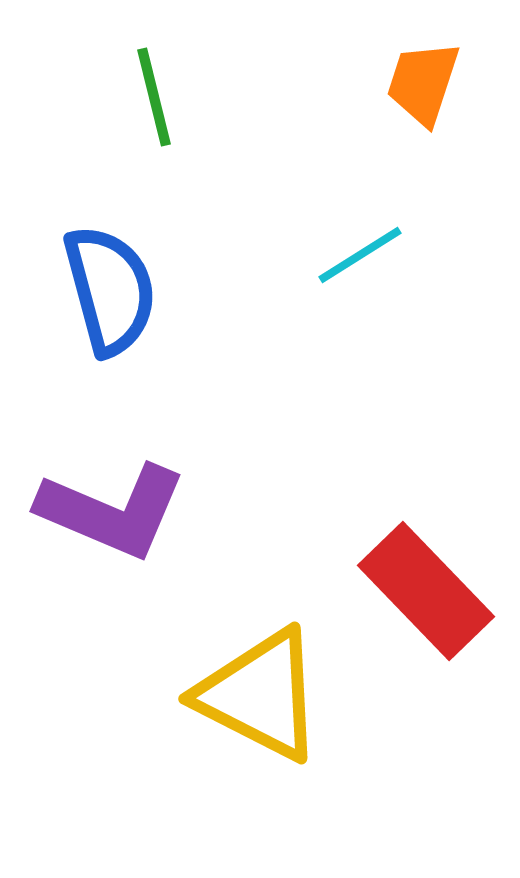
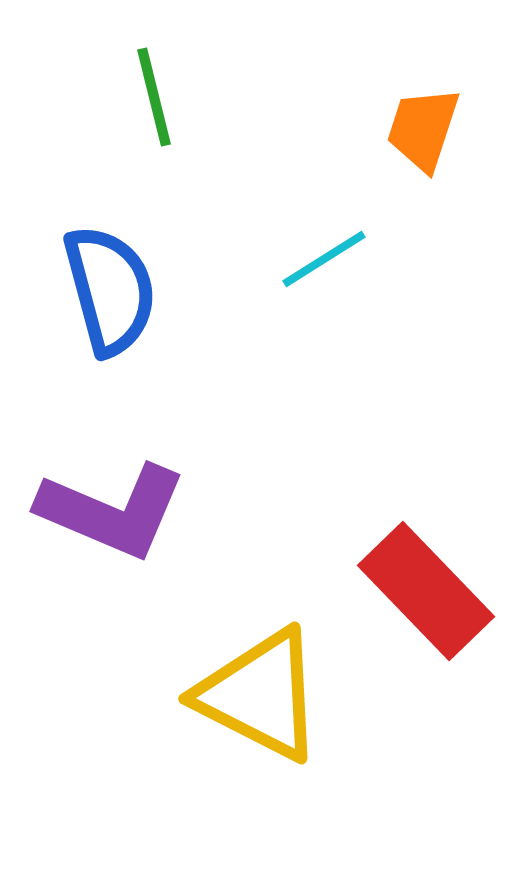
orange trapezoid: moved 46 px down
cyan line: moved 36 px left, 4 px down
